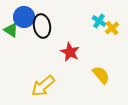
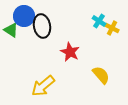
blue circle: moved 1 px up
yellow cross: rotated 24 degrees counterclockwise
